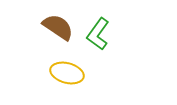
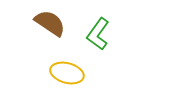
brown semicircle: moved 8 px left, 4 px up
